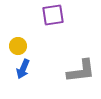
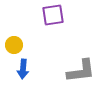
yellow circle: moved 4 px left, 1 px up
blue arrow: rotated 18 degrees counterclockwise
